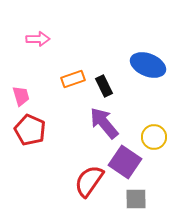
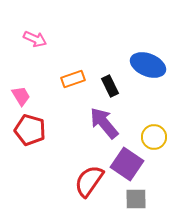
pink arrow: moved 3 px left; rotated 25 degrees clockwise
black rectangle: moved 6 px right
pink trapezoid: rotated 15 degrees counterclockwise
red pentagon: rotated 8 degrees counterclockwise
purple square: moved 2 px right, 2 px down
